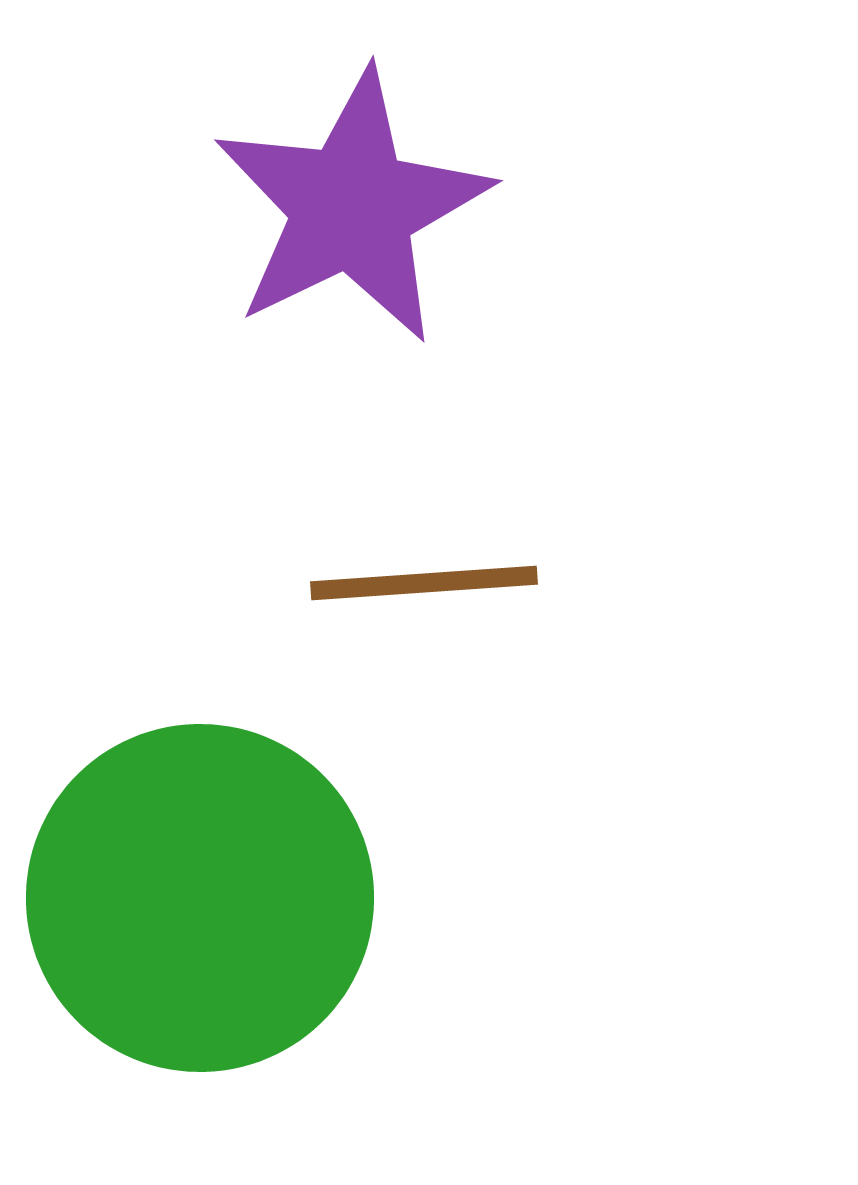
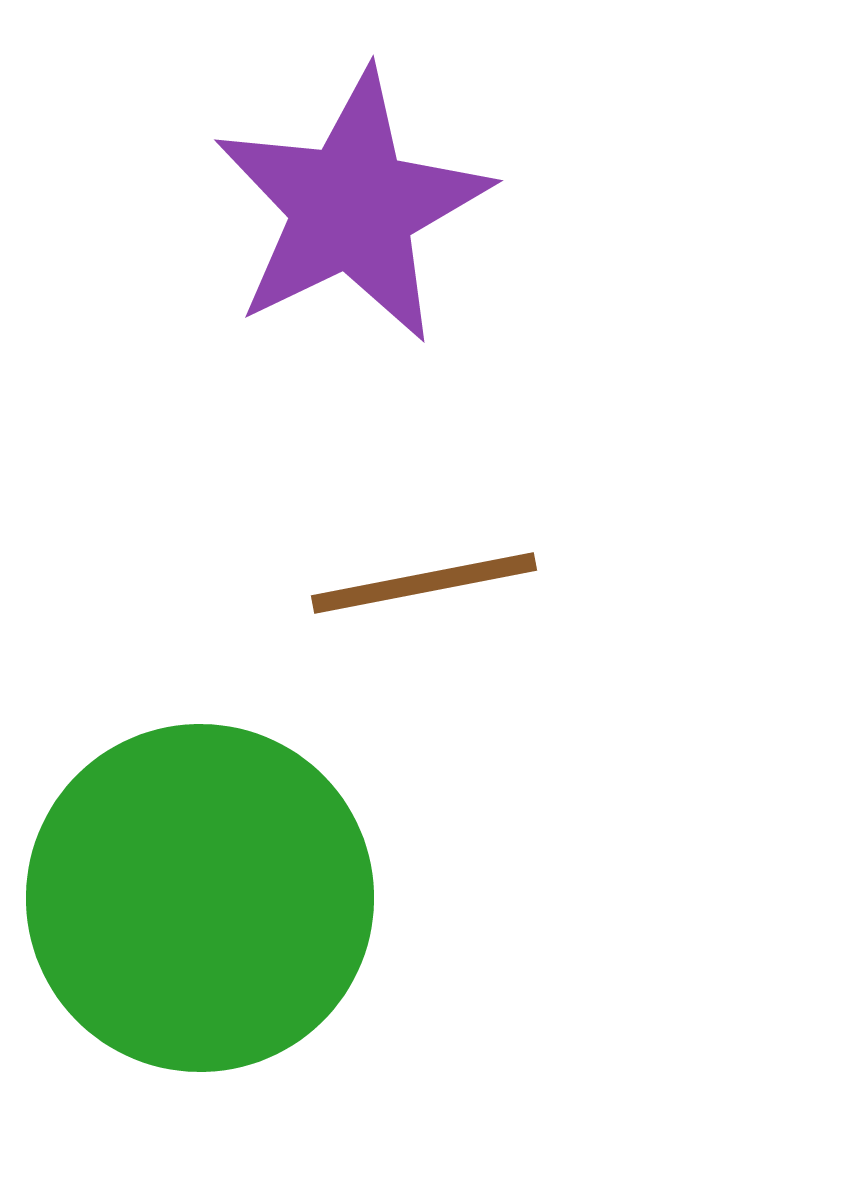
brown line: rotated 7 degrees counterclockwise
